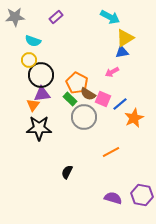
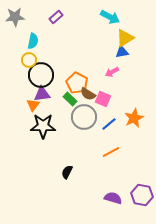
cyan semicircle: rotated 98 degrees counterclockwise
blue line: moved 11 px left, 20 px down
black star: moved 4 px right, 2 px up
